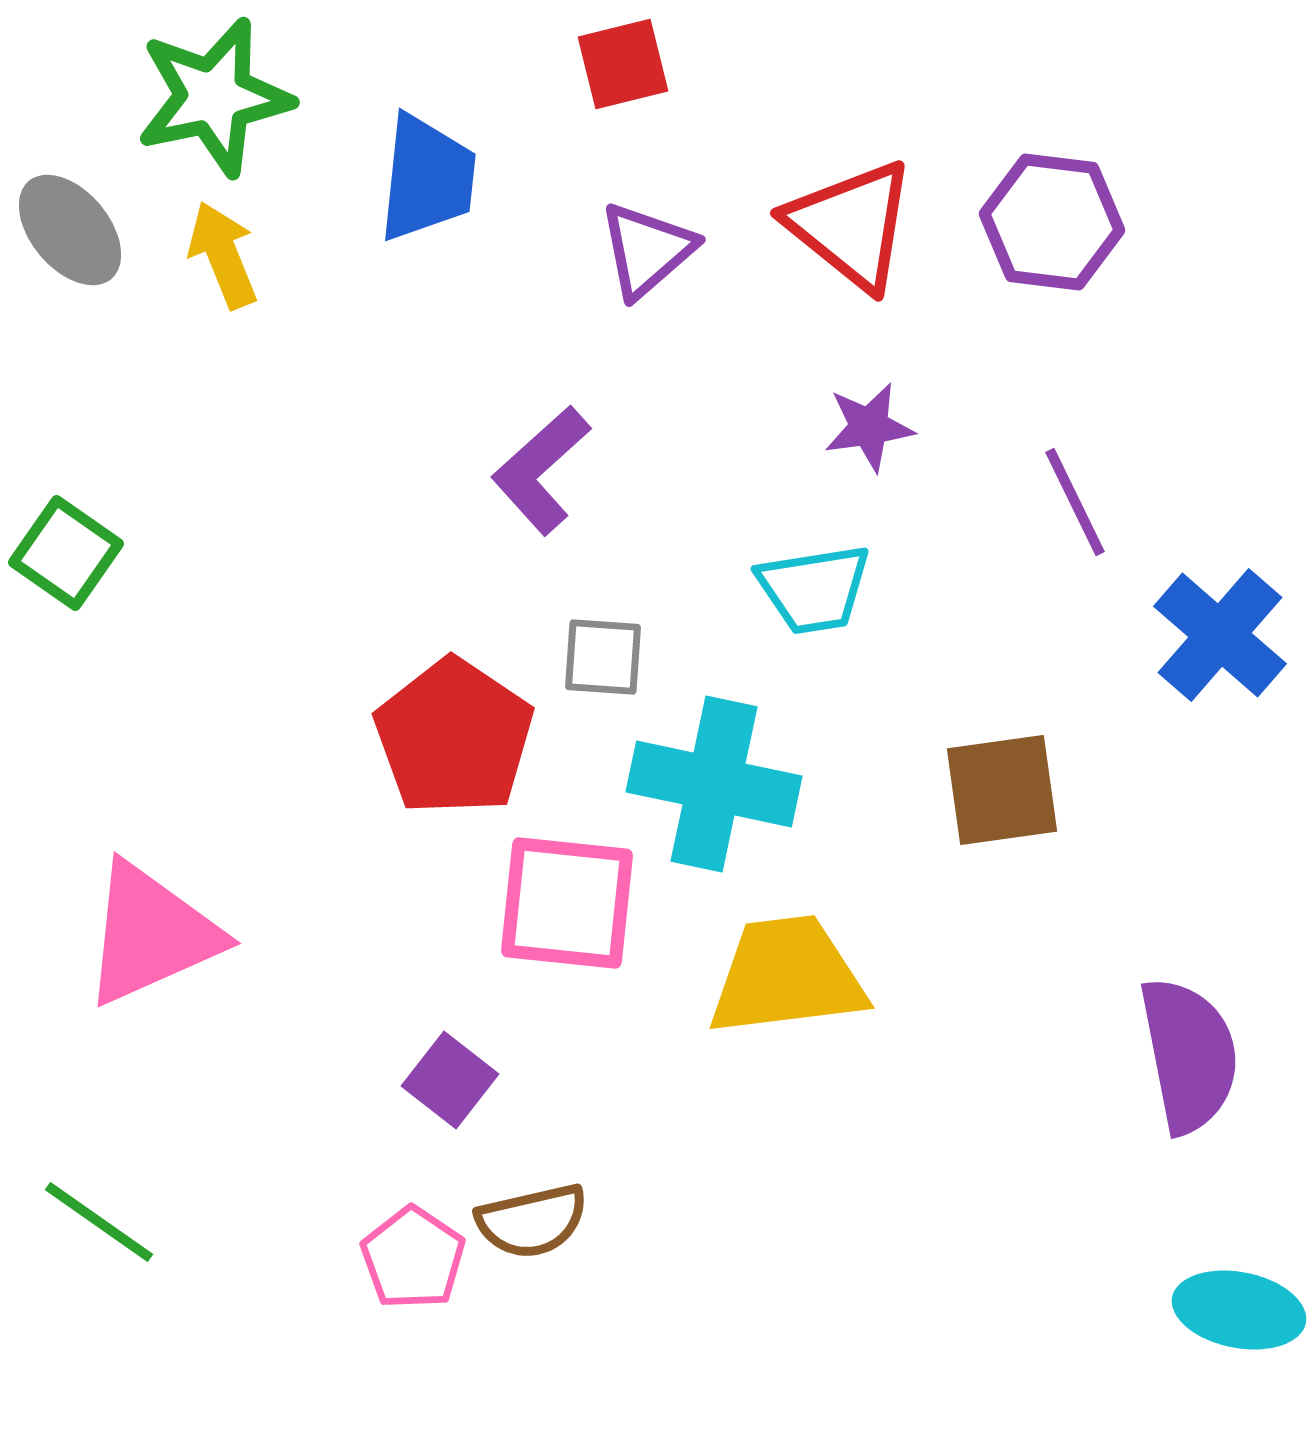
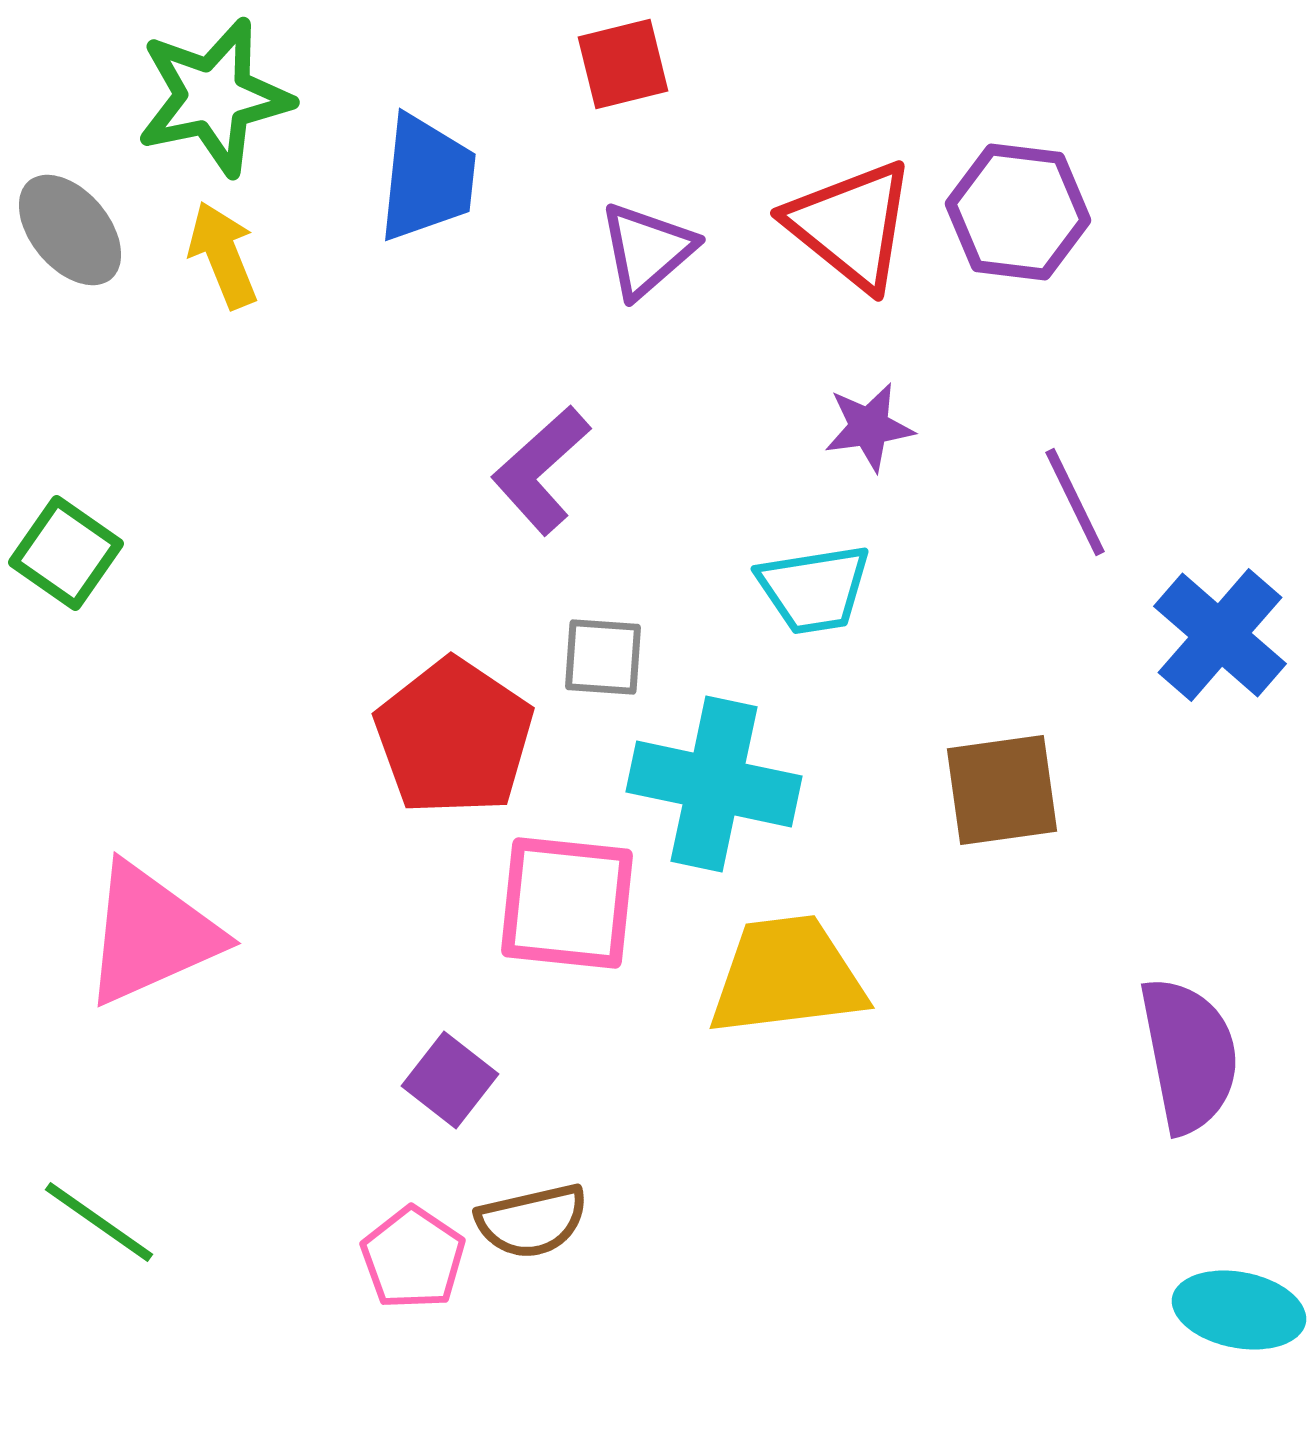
purple hexagon: moved 34 px left, 10 px up
